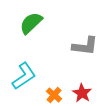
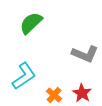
gray L-shape: moved 8 px down; rotated 16 degrees clockwise
